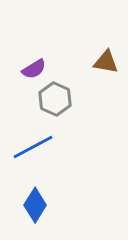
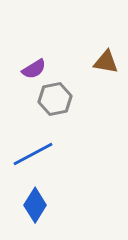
gray hexagon: rotated 24 degrees clockwise
blue line: moved 7 px down
